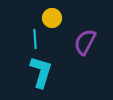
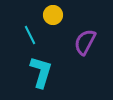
yellow circle: moved 1 px right, 3 px up
cyan line: moved 5 px left, 4 px up; rotated 24 degrees counterclockwise
